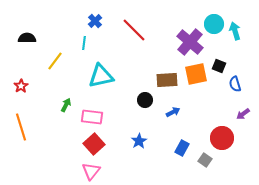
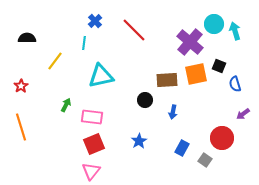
blue arrow: rotated 128 degrees clockwise
red square: rotated 20 degrees clockwise
